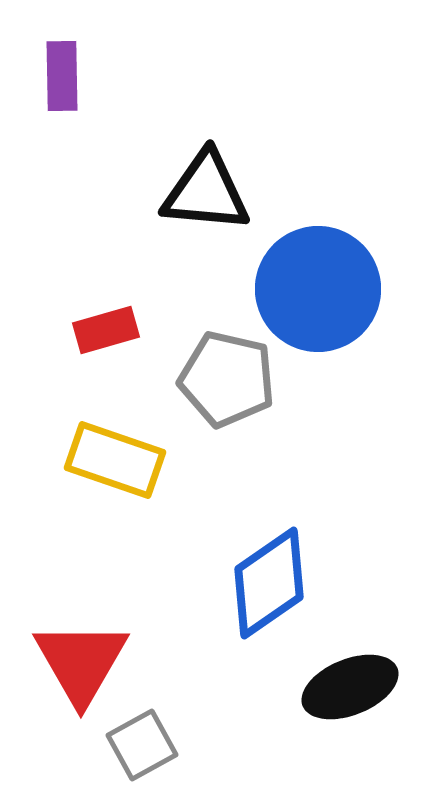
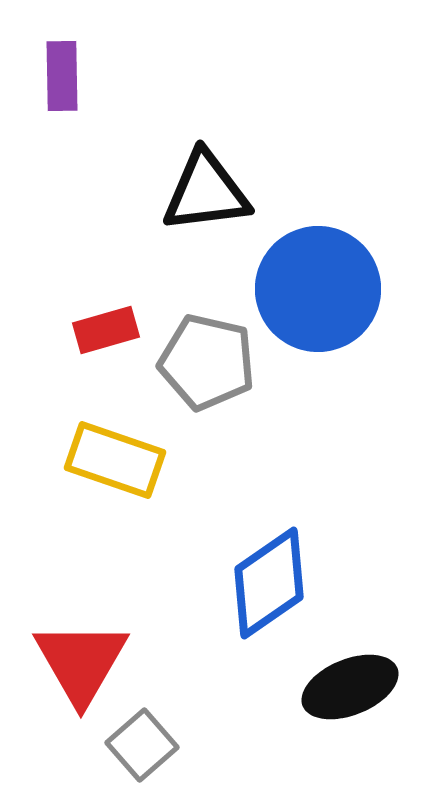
black triangle: rotated 12 degrees counterclockwise
gray pentagon: moved 20 px left, 17 px up
gray square: rotated 12 degrees counterclockwise
